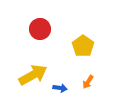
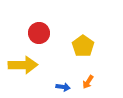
red circle: moved 1 px left, 4 px down
yellow arrow: moved 10 px left, 10 px up; rotated 28 degrees clockwise
blue arrow: moved 3 px right, 1 px up
